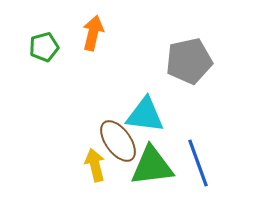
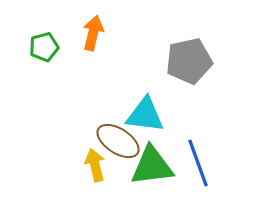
brown ellipse: rotated 21 degrees counterclockwise
